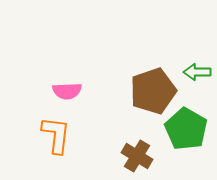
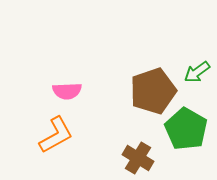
green arrow: rotated 36 degrees counterclockwise
orange L-shape: rotated 54 degrees clockwise
brown cross: moved 1 px right, 2 px down
